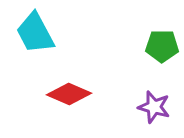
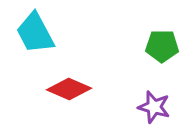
red diamond: moved 5 px up
